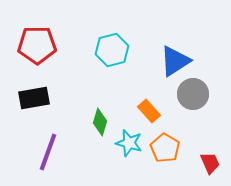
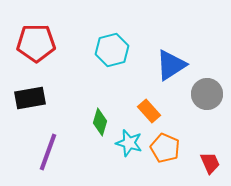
red pentagon: moved 1 px left, 2 px up
blue triangle: moved 4 px left, 4 px down
gray circle: moved 14 px right
black rectangle: moved 4 px left
orange pentagon: rotated 8 degrees counterclockwise
